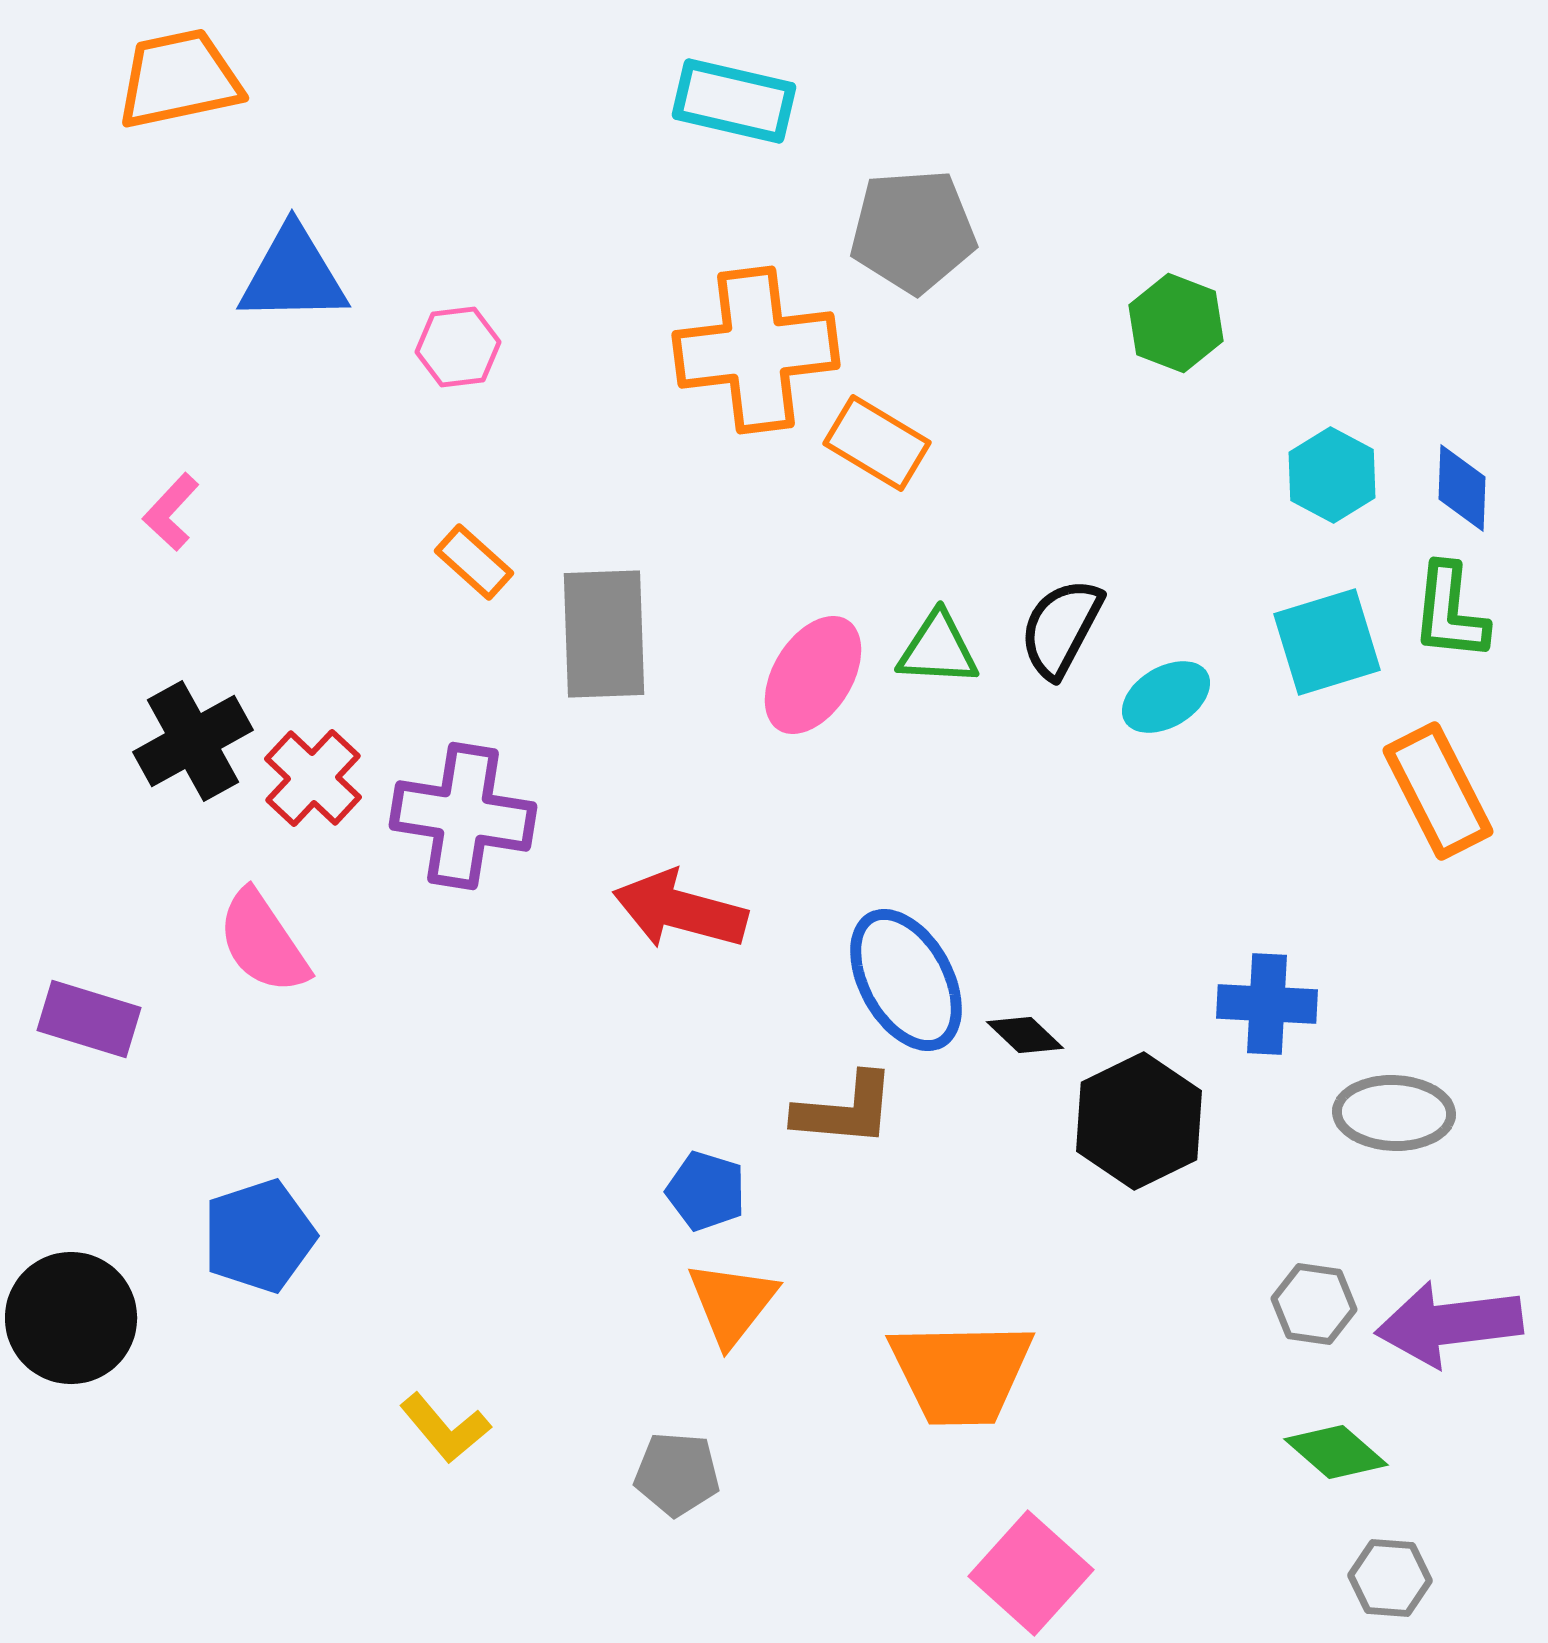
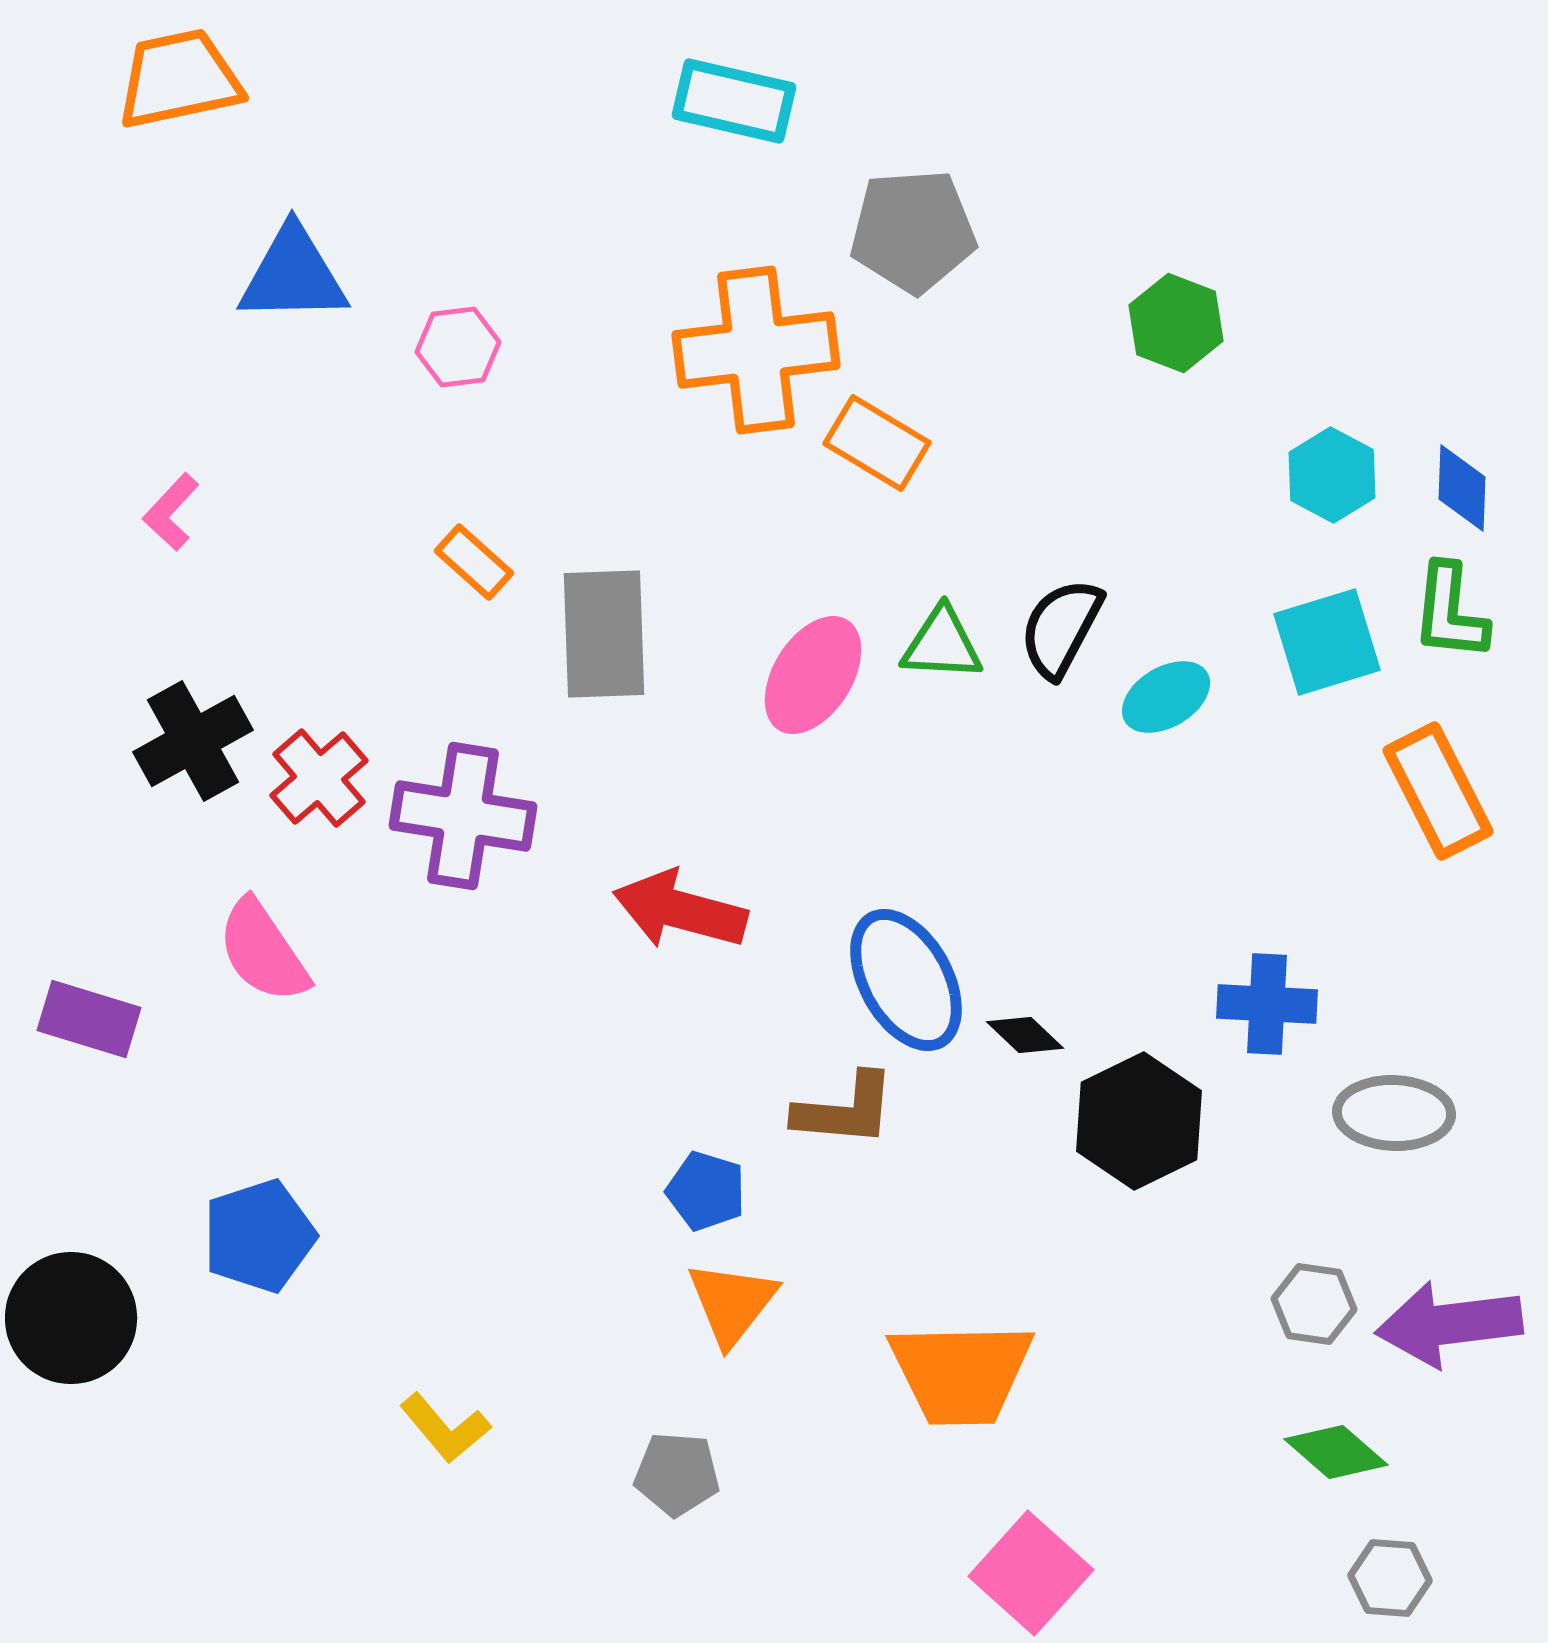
green triangle at (938, 649): moved 4 px right, 5 px up
red cross at (313, 778): moved 6 px right; rotated 6 degrees clockwise
pink semicircle at (263, 942): moved 9 px down
